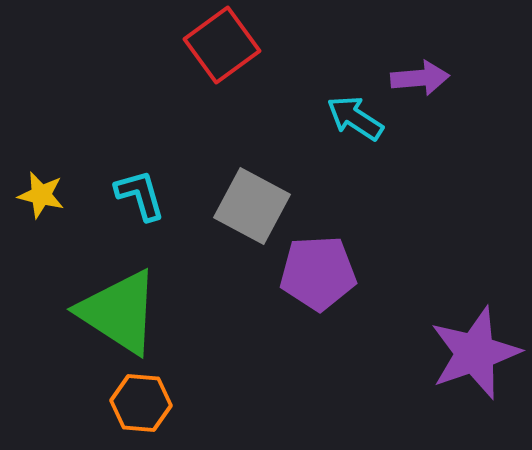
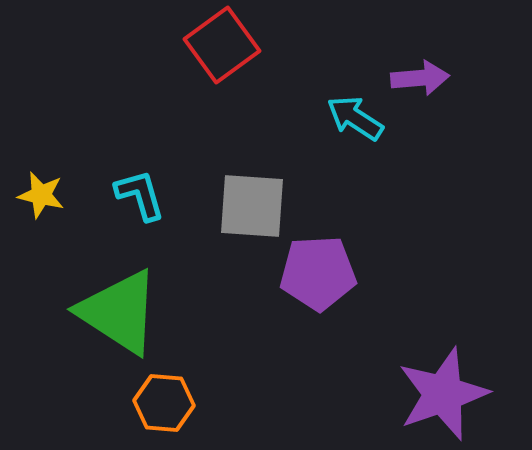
gray square: rotated 24 degrees counterclockwise
purple star: moved 32 px left, 41 px down
orange hexagon: moved 23 px right
